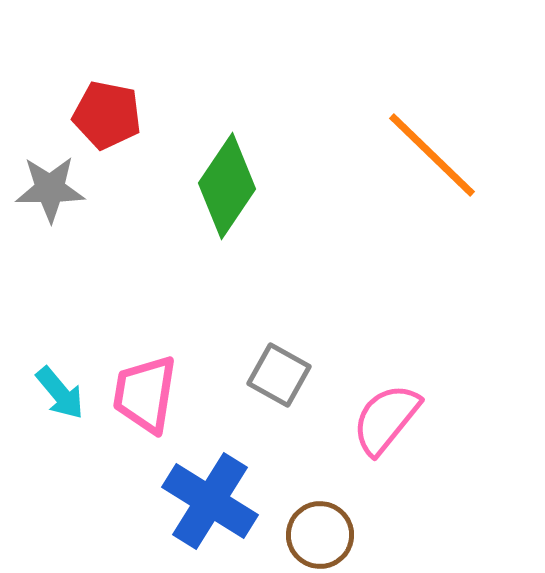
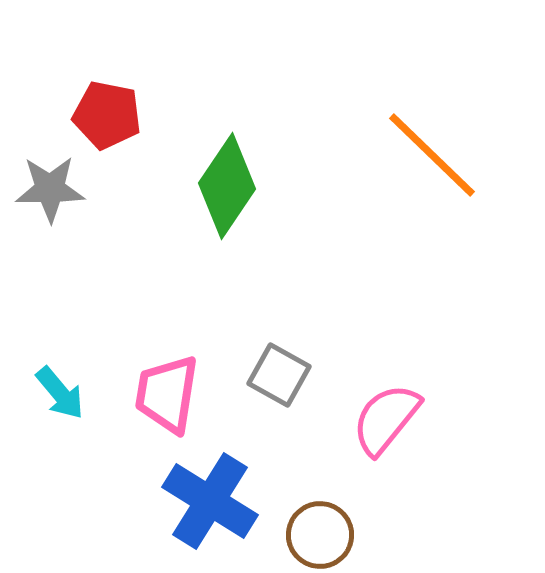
pink trapezoid: moved 22 px right
